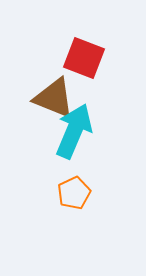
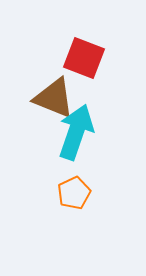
cyan arrow: moved 2 px right, 1 px down; rotated 4 degrees counterclockwise
